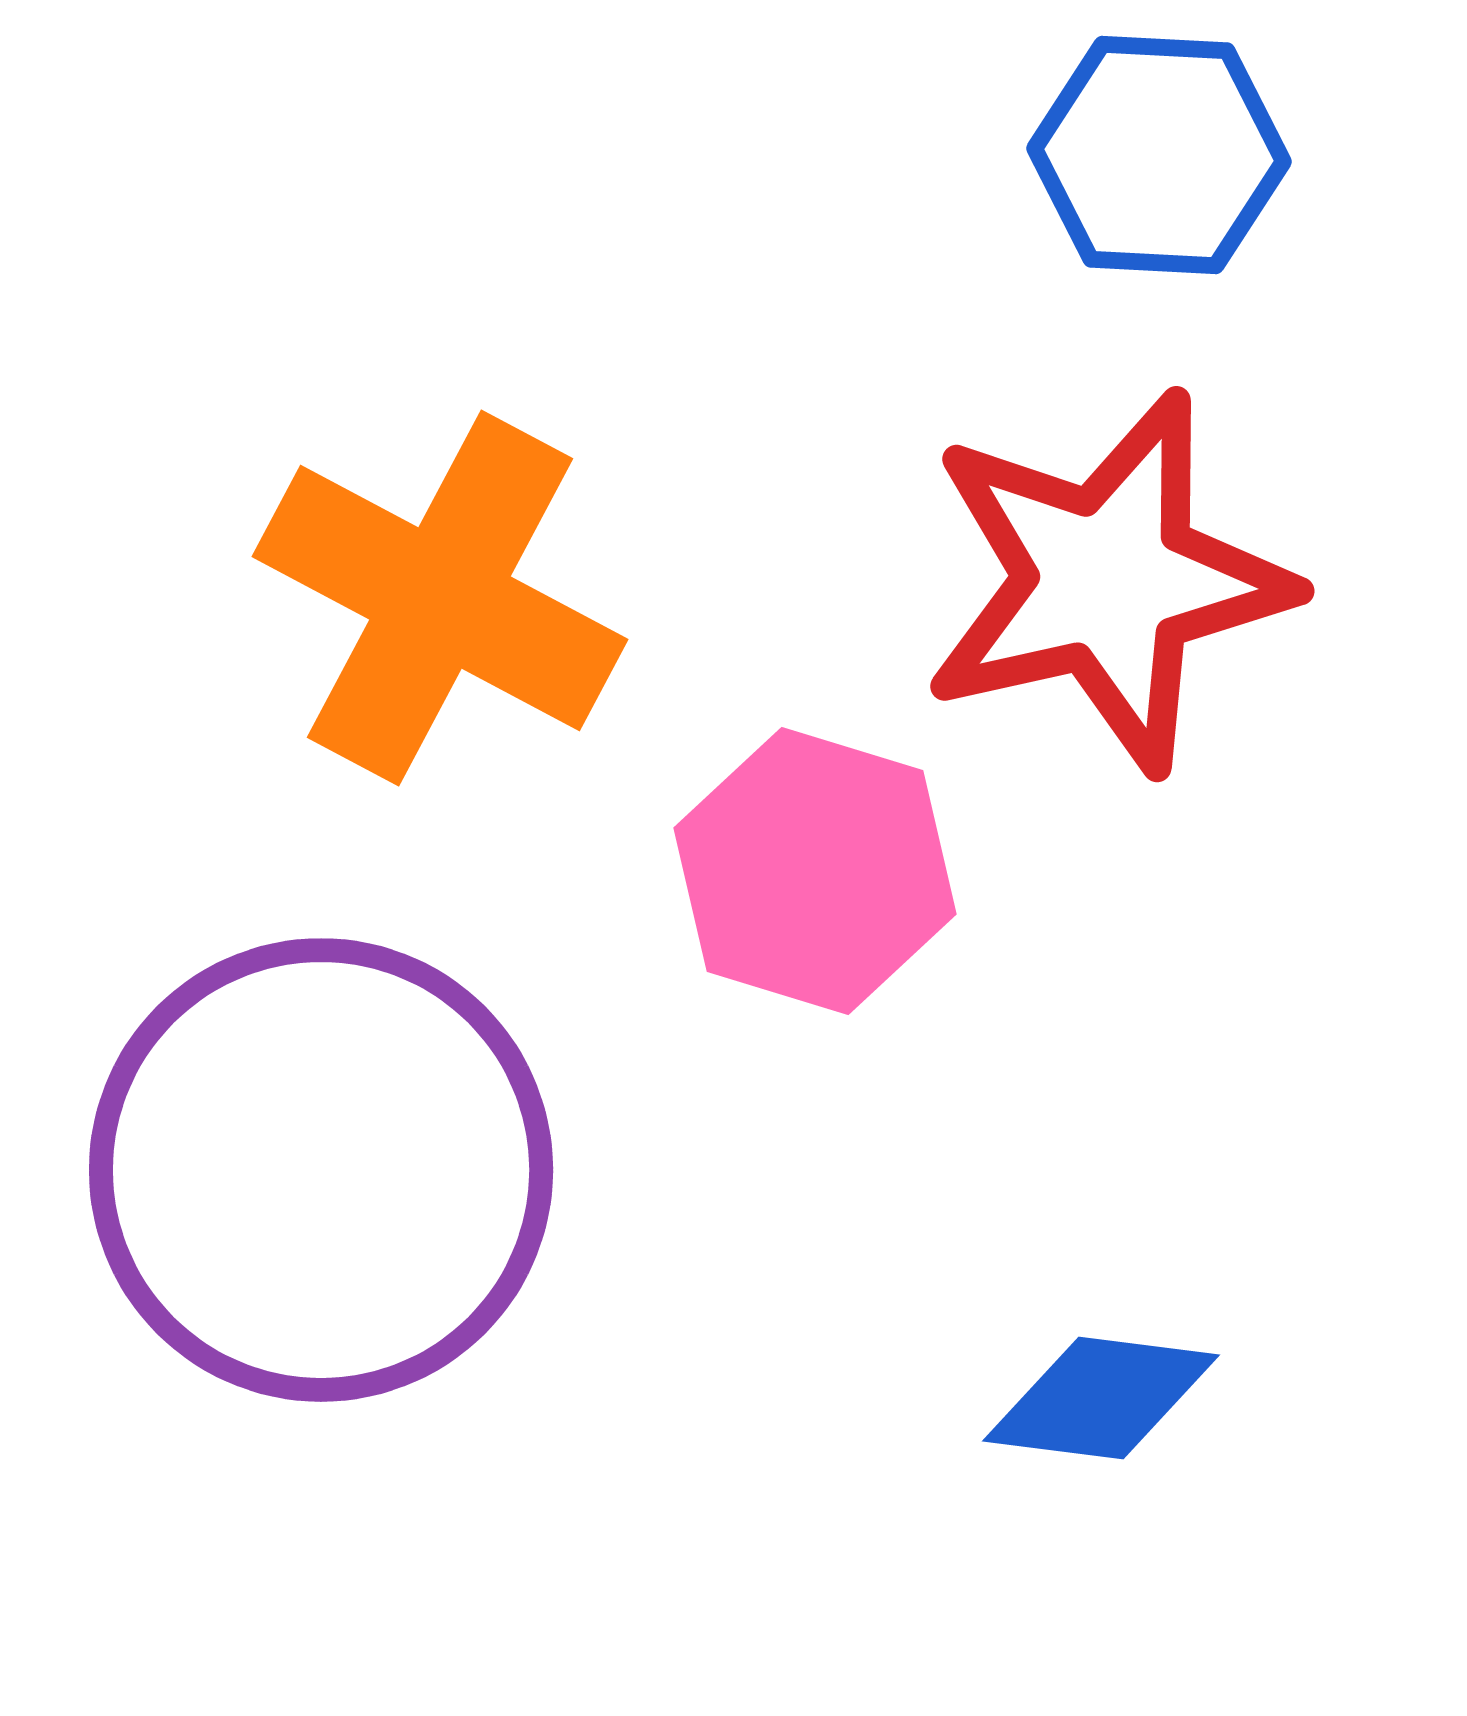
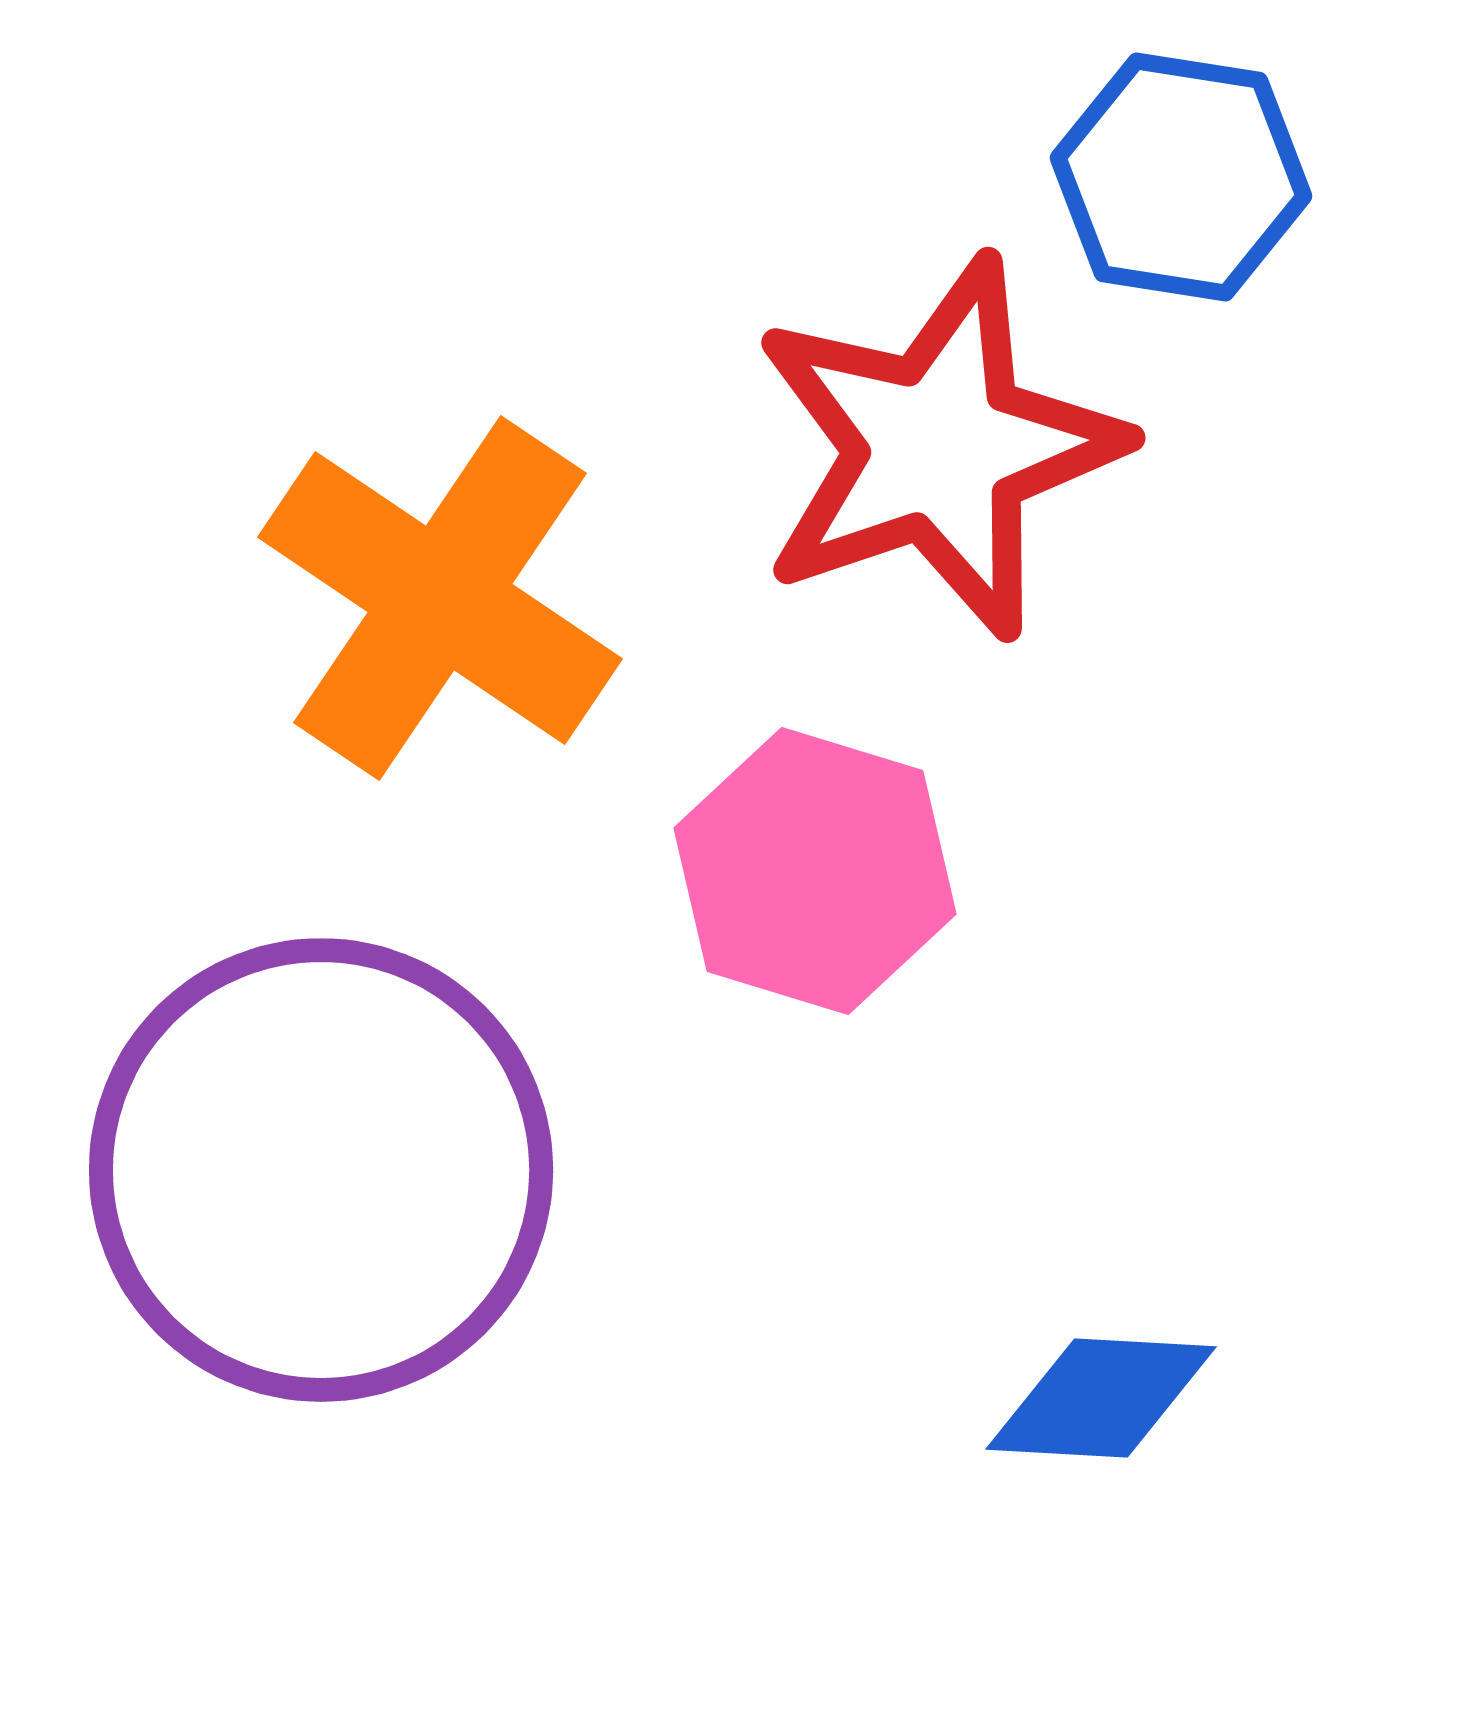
blue hexagon: moved 22 px right, 22 px down; rotated 6 degrees clockwise
red star: moved 169 px left, 133 px up; rotated 6 degrees counterclockwise
orange cross: rotated 6 degrees clockwise
blue diamond: rotated 4 degrees counterclockwise
